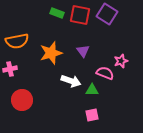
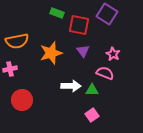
red square: moved 1 px left, 10 px down
pink star: moved 8 px left, 7 px up; rotated 24 degrees counterclockwise
white arrow: moved 5 px down; rotated 18 degrees counterclockwise
pink square: rotated 24 degrees counterclockwise
